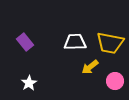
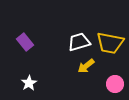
white trapezoid: moved 4 px right; rotated 15 degrees counterclockwise
yellow arrow: moved 4 px left, 1 px up
pink circle: moved 3 px down
